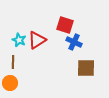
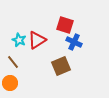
brown line: rotated 40 degrees counterclockwise
brown square: moved 25 px left, 2 px up; rotated 24 degrees counterclockwise
